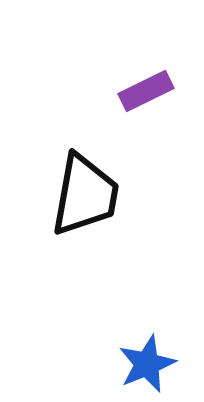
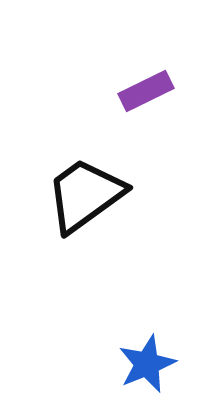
black trapezoid: rotated 136 degrees counterclockwise
